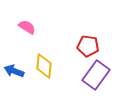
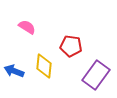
red pentagon: moved 17 px left
